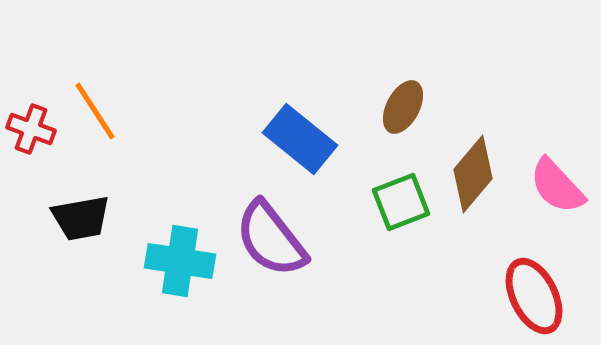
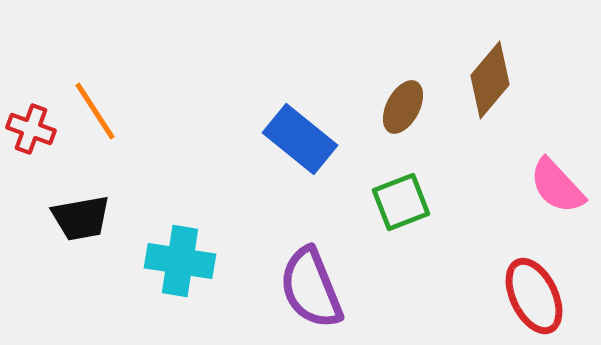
brown diamond: moved 17 px right, 94 px up
purple semicircle: moved 40 px right, 49 px down; rotated 16 degrees clockwise
